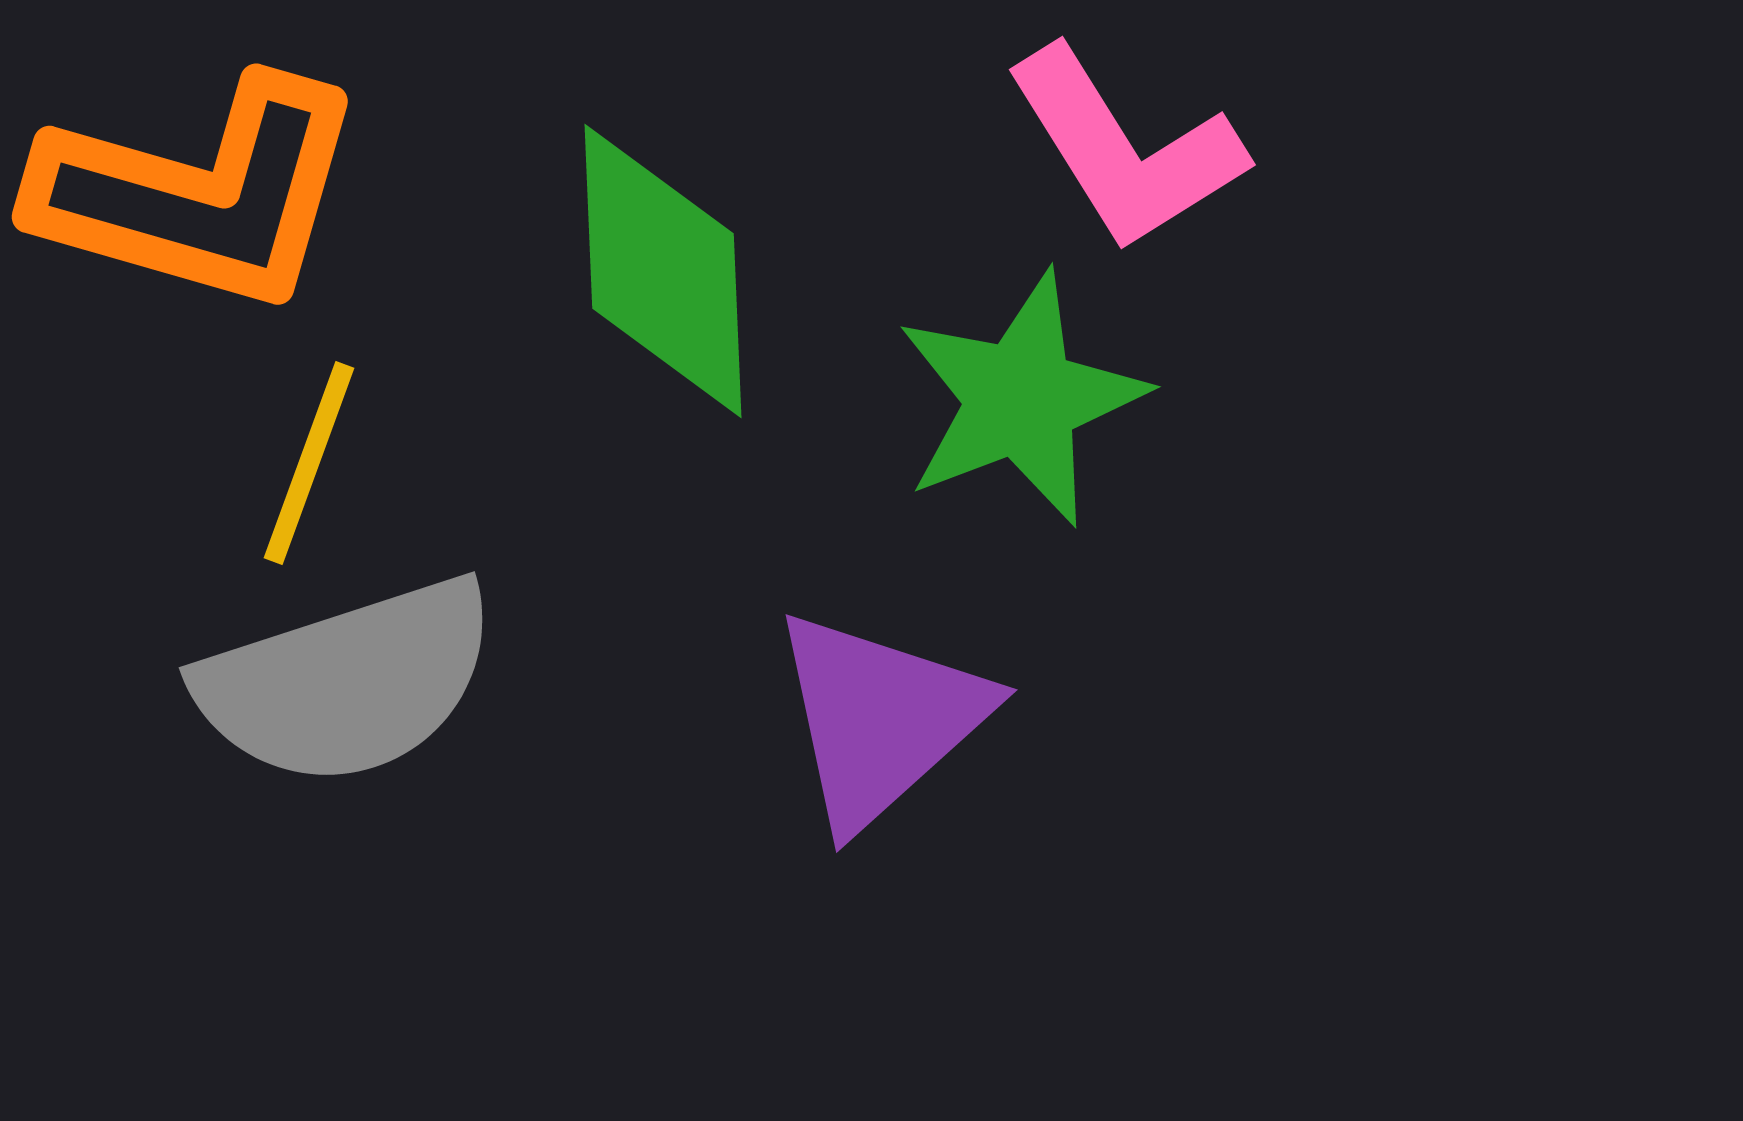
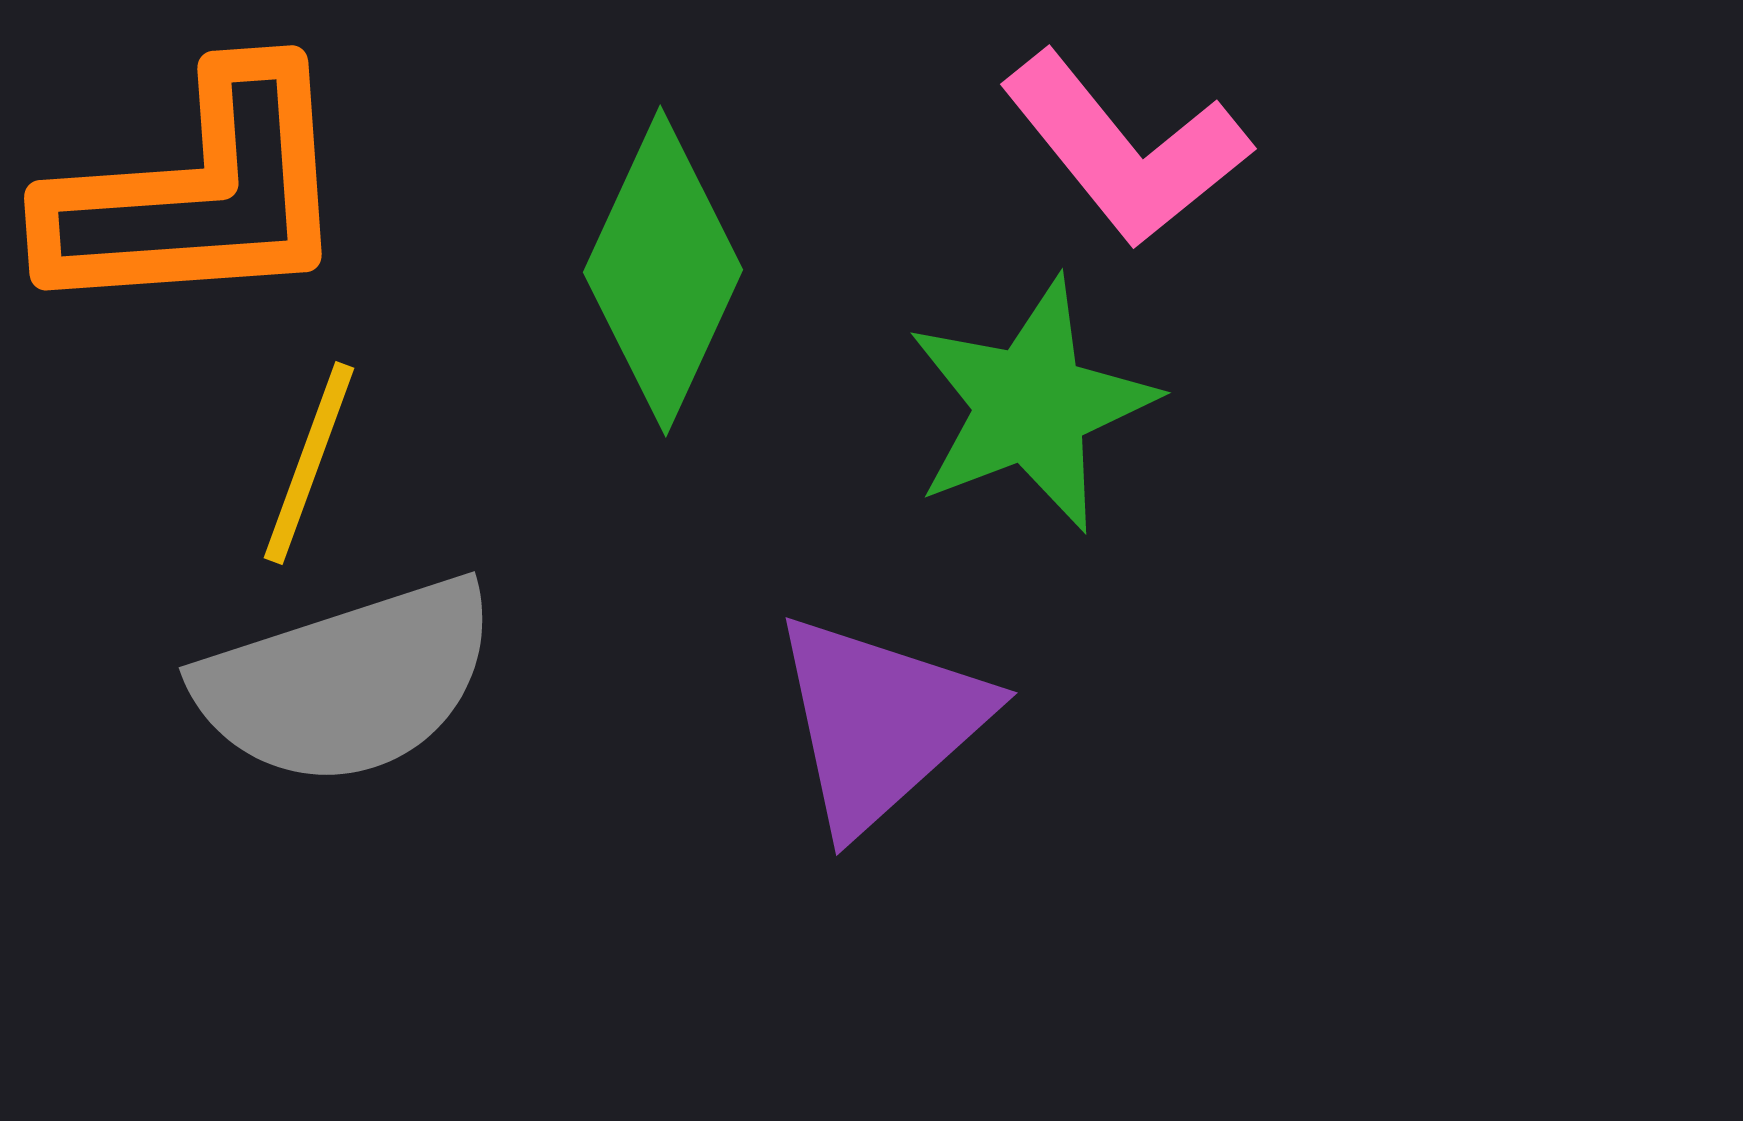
pink L-shape: rotated 7 degrees counterclockwise
orange L-shape: rotated 20 degrees counterclockwise
green diamond: rotated 27 degrees clockwise
green star: moved 10 px right, 6 px down
purple triangle: moved 3 px down
